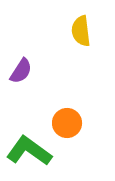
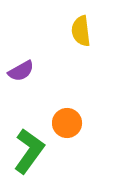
purple semicircle: rotated 28 degrees clockwise
green L-shape: rotated 90 degrees clockwise
